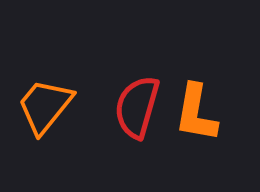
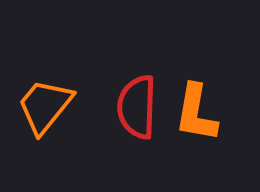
red semicircle: rotated 14 degrees counterclockwise
